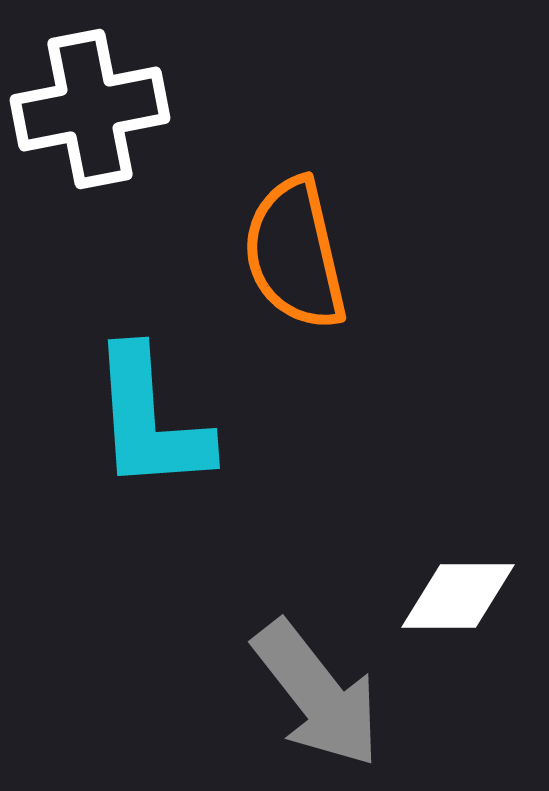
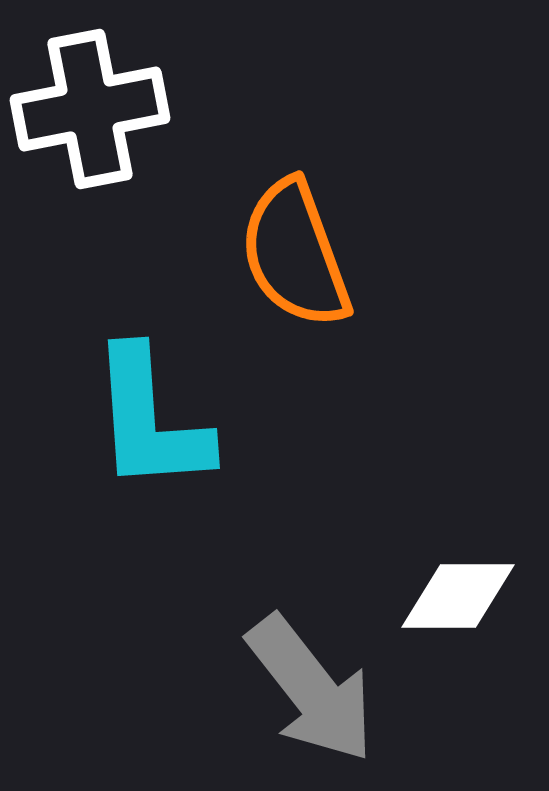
orange semicircle: rotated 7 degrees counterclockwise
gray arrow: moved 6 px left, 5 px up
